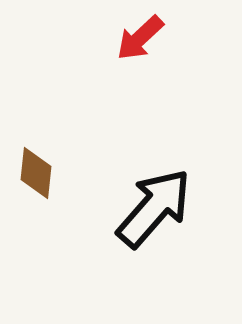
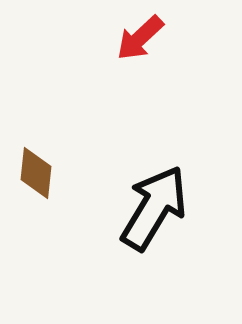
black arrow: rotated 10 degrees counterclockwise
